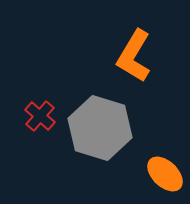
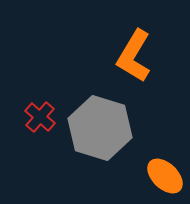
red cross: moved 1 px down
orange ellipse: moved 2 px down
